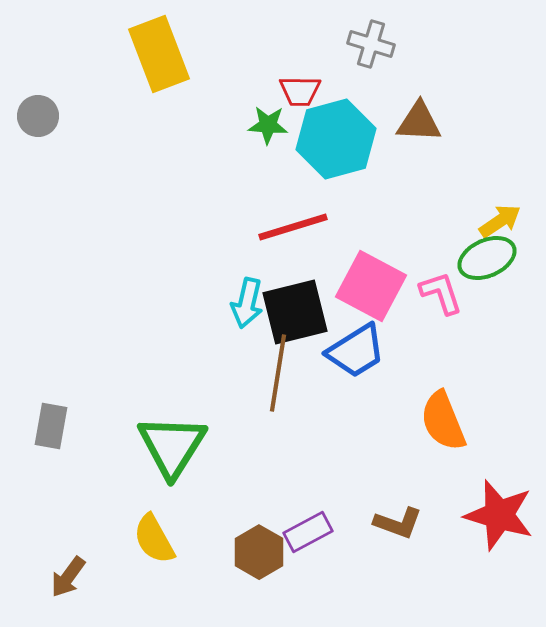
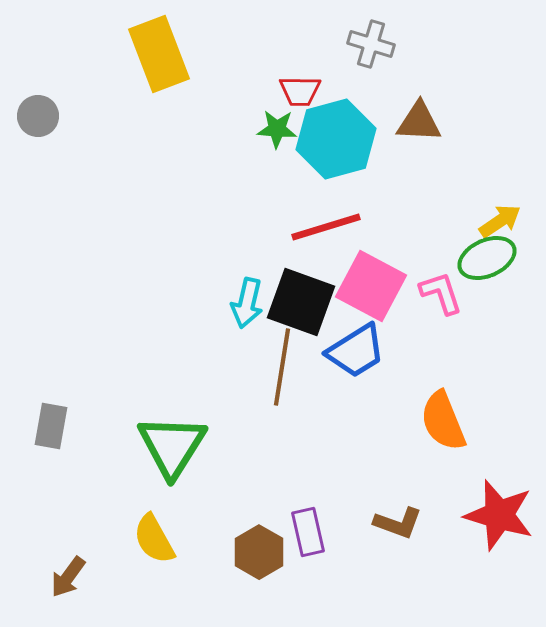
green star: moved 9 px right, 4 px down
red line: moved 33 px right
black square: moved 6 px right, 10 px up; rotated 34 degrees clockwise
brown line: moved 4 px right, 6 px up
purple rectangle: rotated 75 degrees counterclockwise
